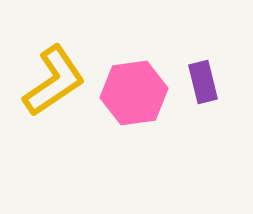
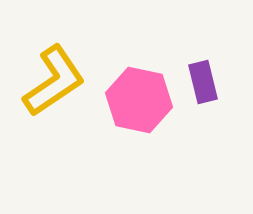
pink hexagon: moved 5 px right, 7 px down; rotated 20 degrees clockwise
